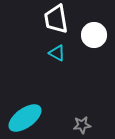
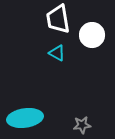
white trapezoid: moved 2 px right
white circle: moved 2 px left
cyan ellipse: rotated 28 degrees clockwise
